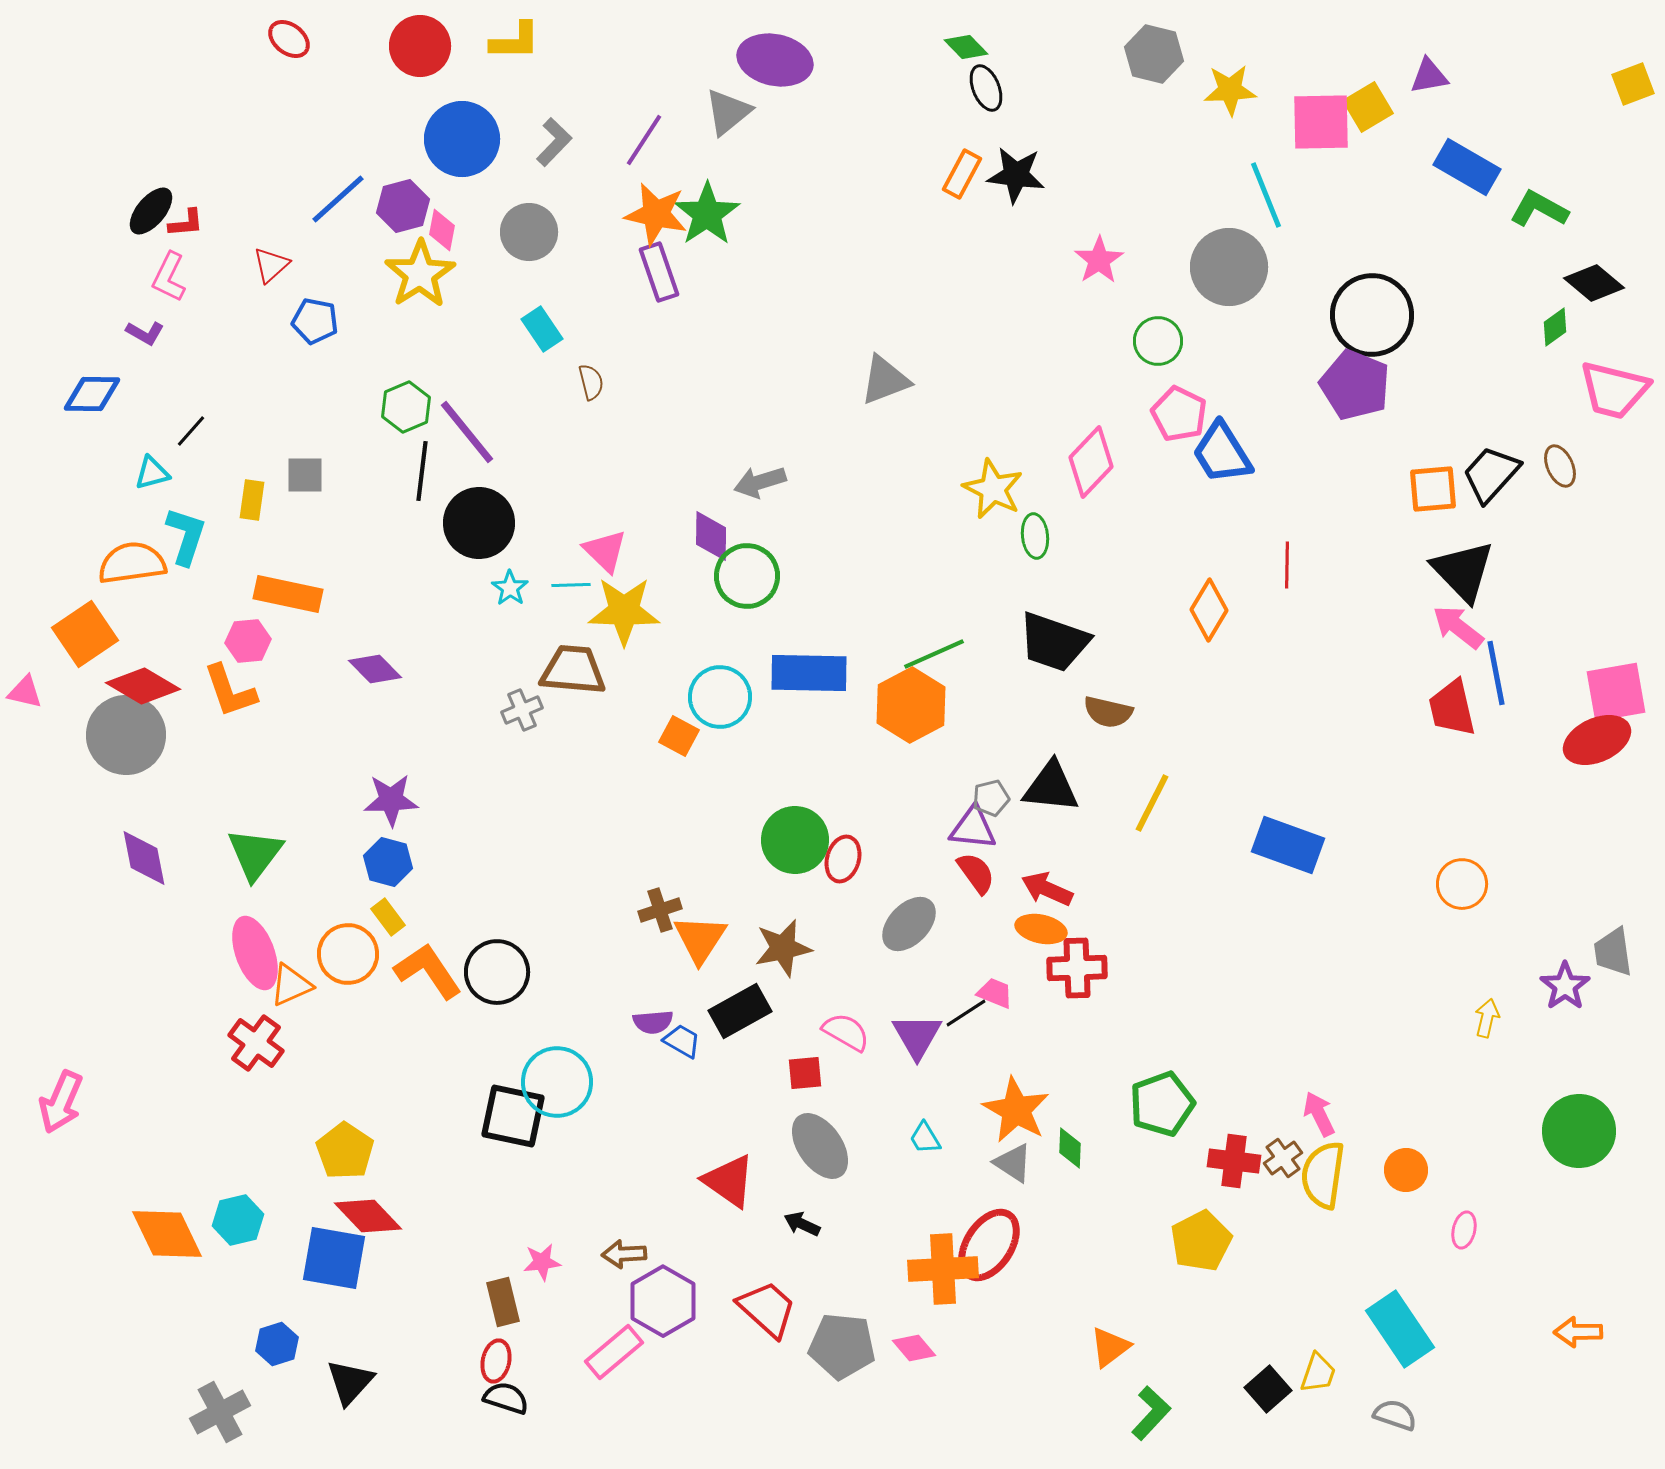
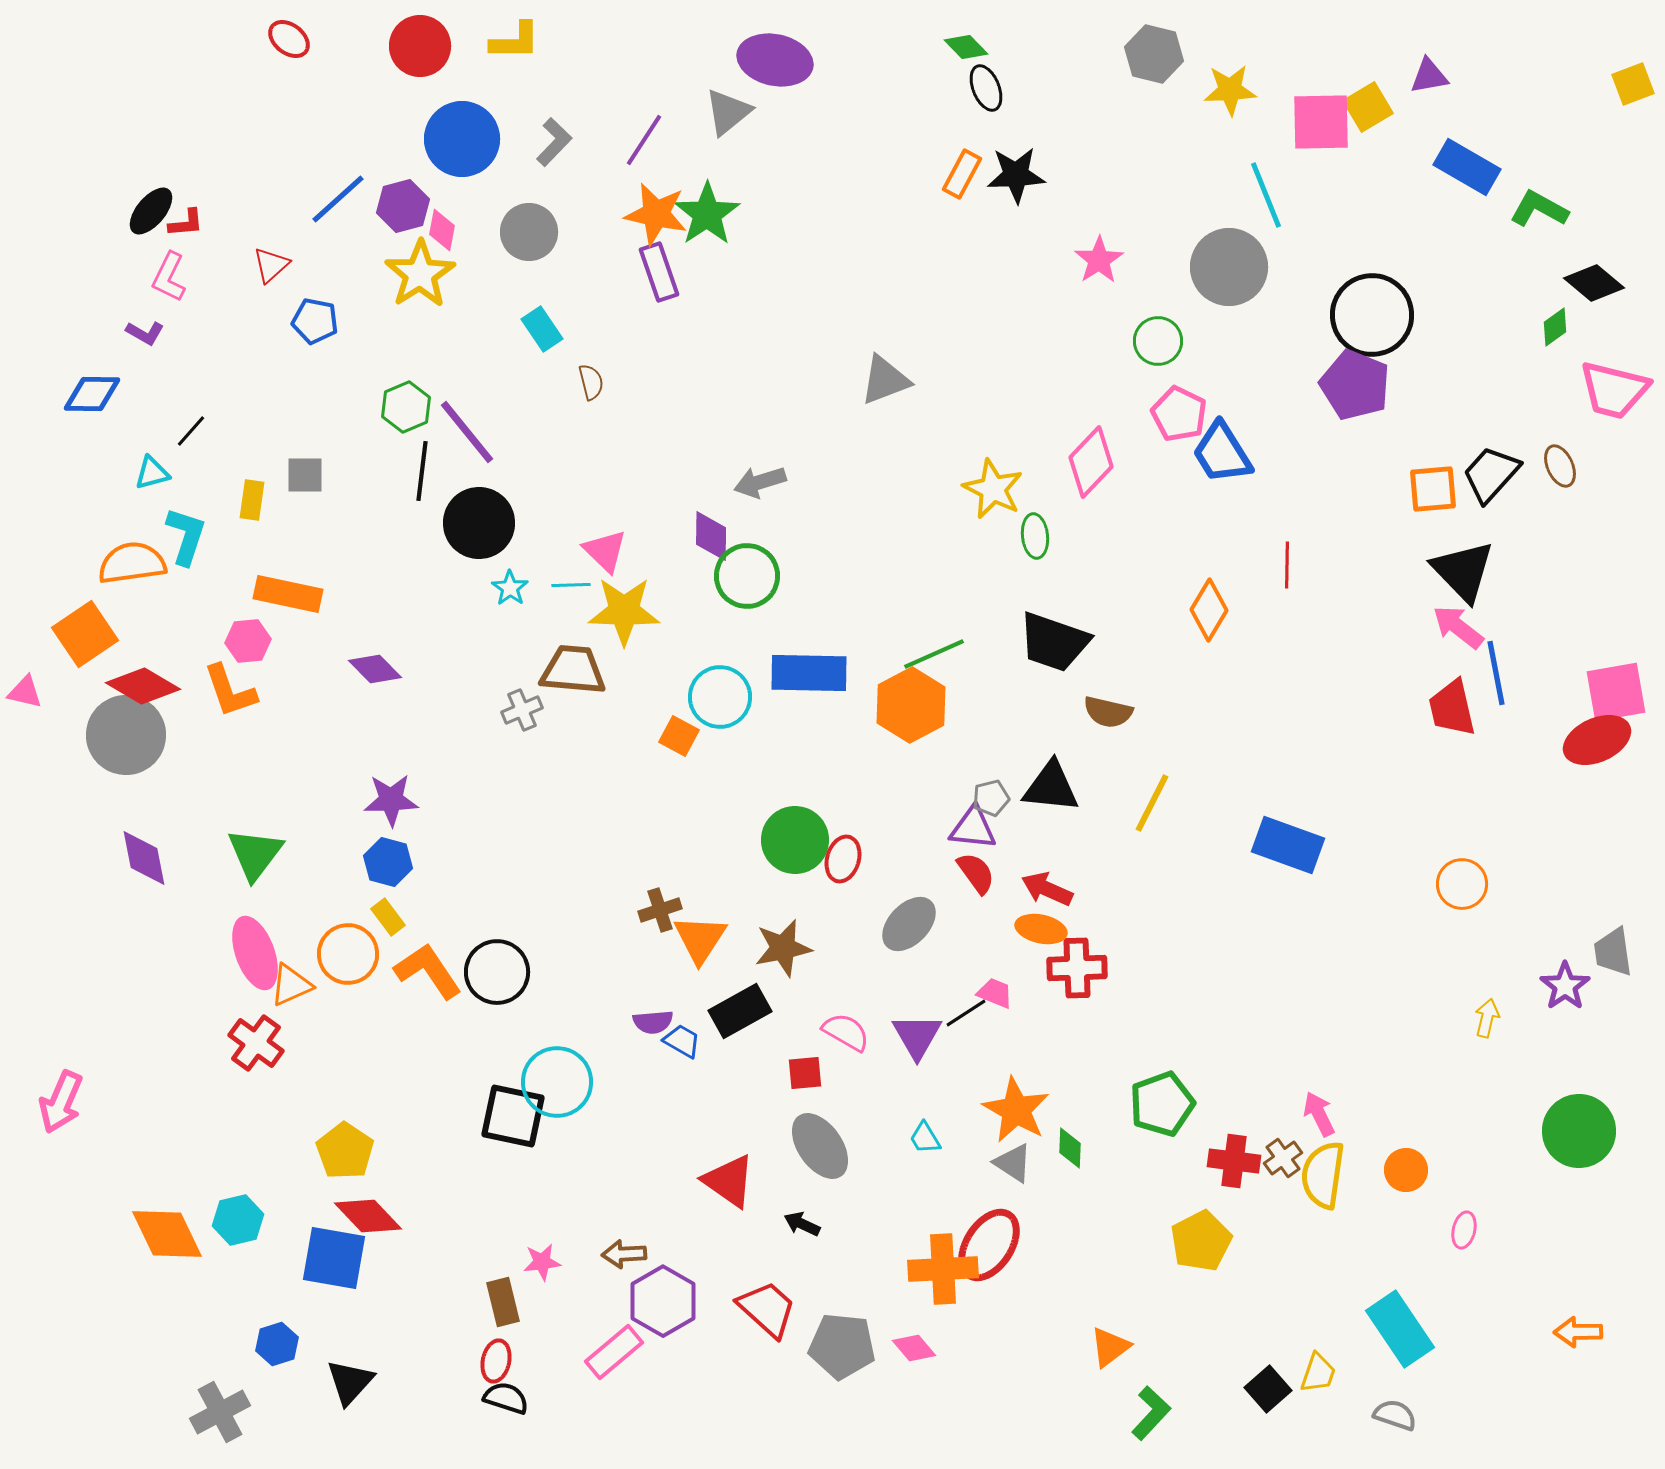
black star at (1016, 175): rotated 10 degrees counterclockwise
